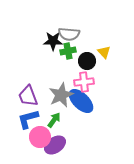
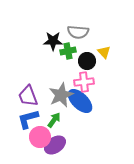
gray semicircle: moved 9 px right, 2 px up
blue ellipse: moved 1 px left
